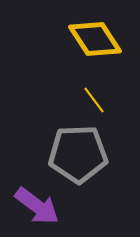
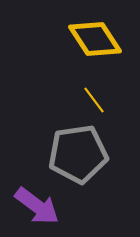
gray pentagon: rotated 6 degrees counterclockwise
